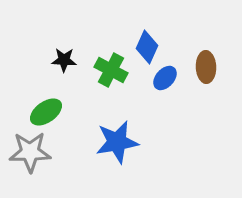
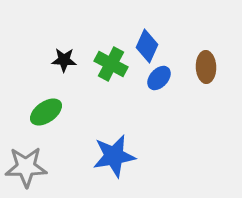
blue diamond: moved 1 px up
green cross: moved 6 px up
blue ellipse: moved 6 px left
blue star: moved 3 px left, 14 px down
gray star: moved 4 px left, 15 px down
